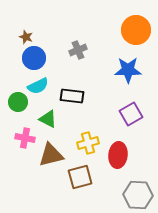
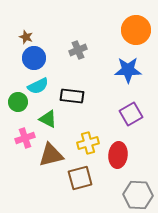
pink cross: rotated 30 degrees counterclockwise
brown square: moved 1 px down
